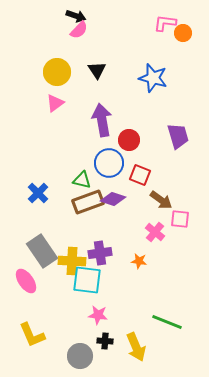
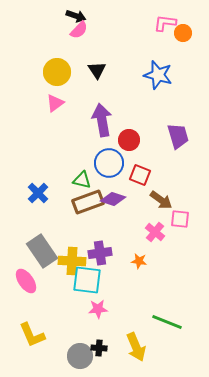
blue star: moved 5 px right, 3 px up
pink star: moved 6 px up; rotated 12 degrees counterclockwise
black cross: moved 6 px left, 7 px down
